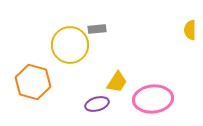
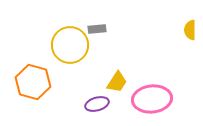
pink ellipse: moved 1 px left
